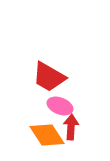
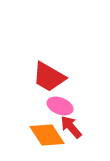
red arrow: rotated 45 degrees counterclockwise
